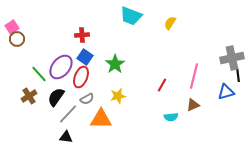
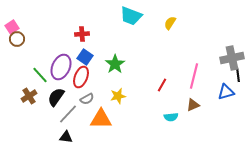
red cross: moved 1 px up
purple ellipse: rotated 15 degrees counterclockwise
green line: moved 1 px right, 1 px down
